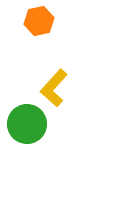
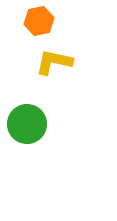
yellow L-shape: moved 26 px up; rotated 60 degrees clockwise
